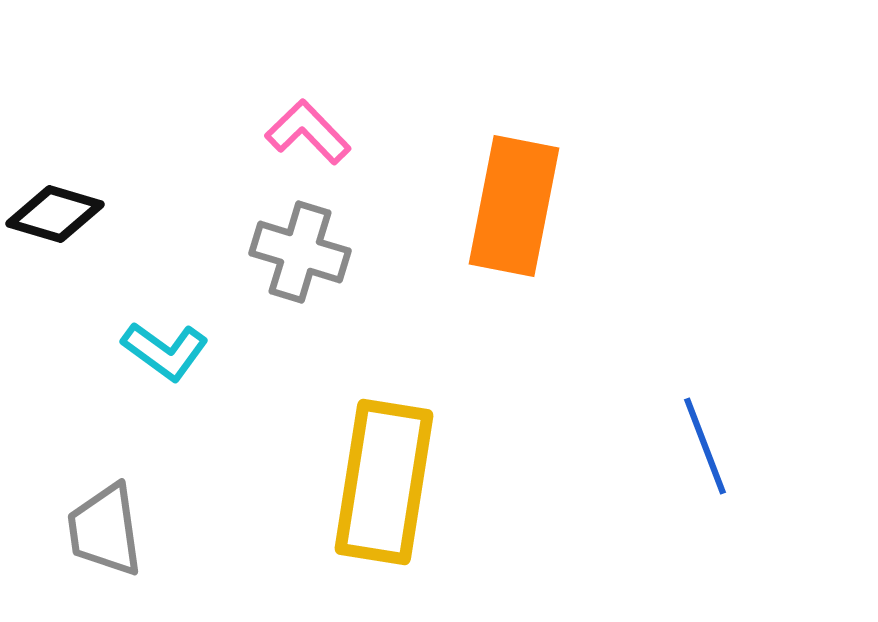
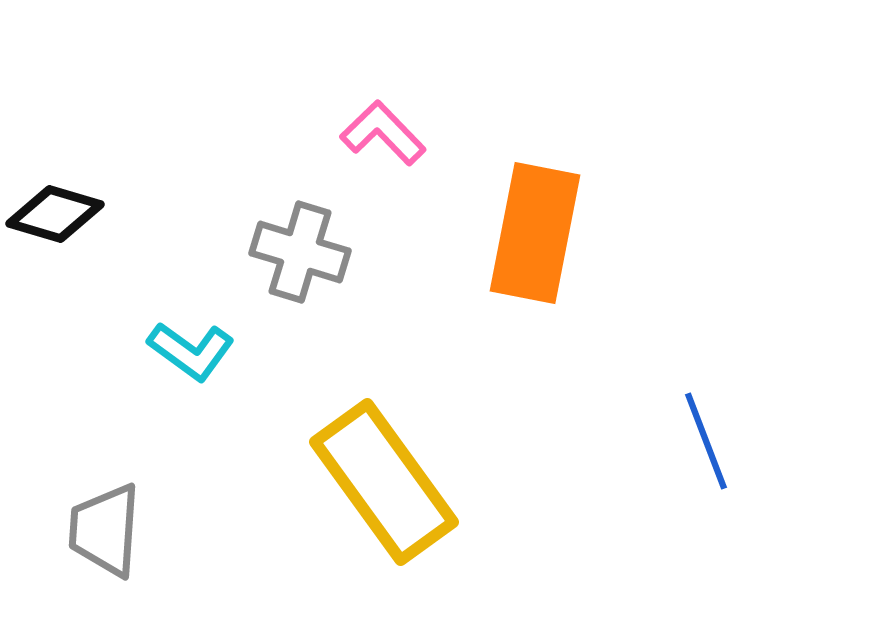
pink L-shape: moved 75 px right, 1 px down
orange rectangle: moved 21 px right, 27 px down
cyan L-shape: moved 26 px right
blue line: moved 1 px right, 5 px up
yellow rectangle: rotated 45 degrees counterclockwise
gray trapezoid: rotated 12 degrees clockwise
